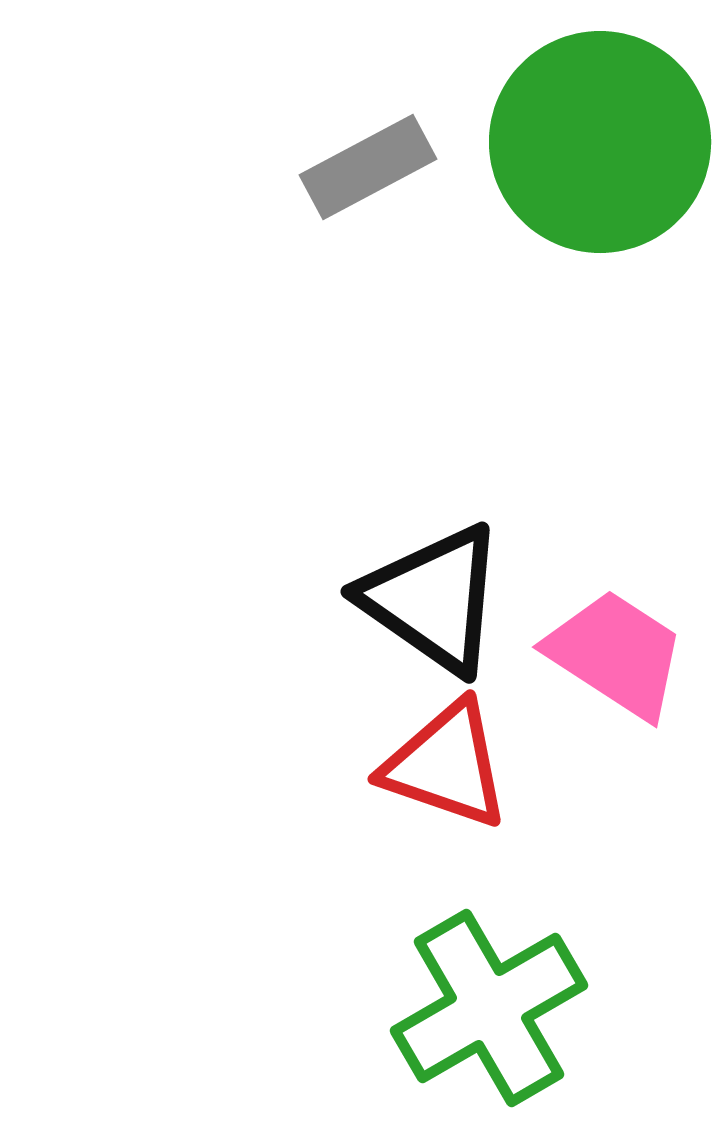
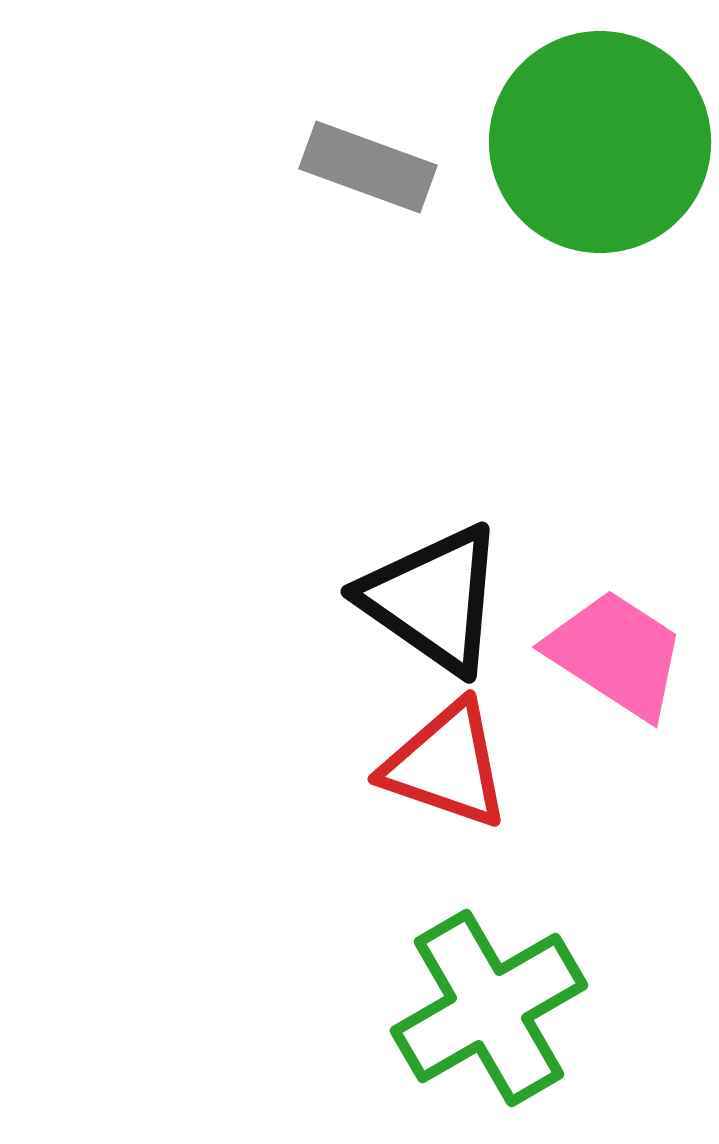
gray rectangle: rotated 48 degrees clockwise
